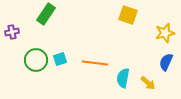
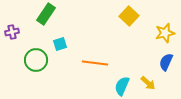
yellow square: moved 1 px right, 1 px down; rotated 24 degrees clockwise
cyan square: moved 15 px up
cyan semicircle: moved 1 px left, 8 px down; rotated 12 degrees clockwise
